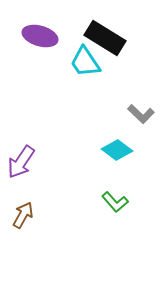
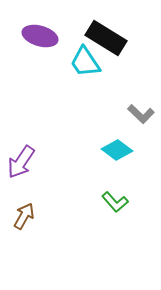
black rectangle: moved 1 px right
brown arrow: moved 1 px right, 1 px down
